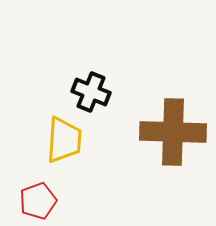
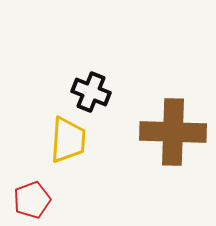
yellow trapezoid: moved 4 px right
red pentagon: moved 6 px left, 1 px up
